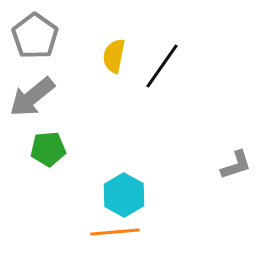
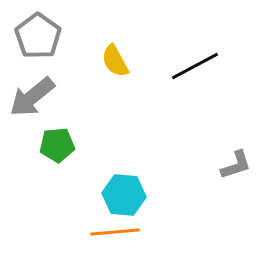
gray pentagon: moved 3 px right
yellow semicircle: moved 1 px right, 5 px down; rotated 40 degrees counterclockwise
black line: moved 33 px right; rotated 27 degrees clockwise
green pentagon: moved 9 px right, 4 px up
cyan hexagon: rotated 24 degrees counterclockwise
